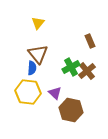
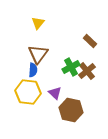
brown rectangle: rotated 24 degrees counterclockwise
brown triangle: rotated 15 degrees clockwise
blue semicircle: moved 1 px right, 2 px down
